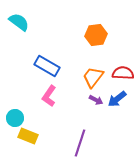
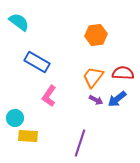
blue rectangle: moved 10 px left, 4 px up
yellow rectangle: rotated 18 degrees counterclockwise
